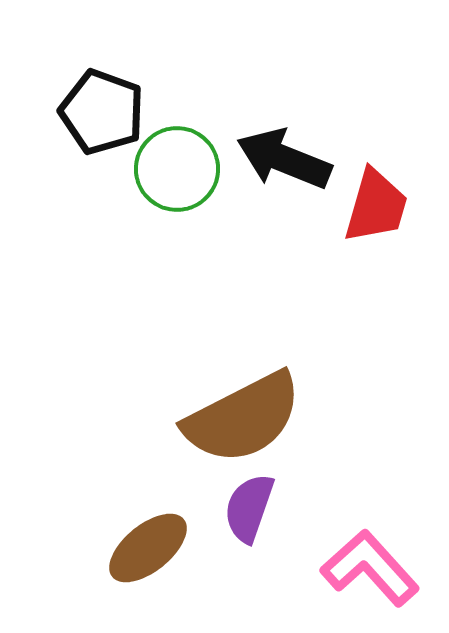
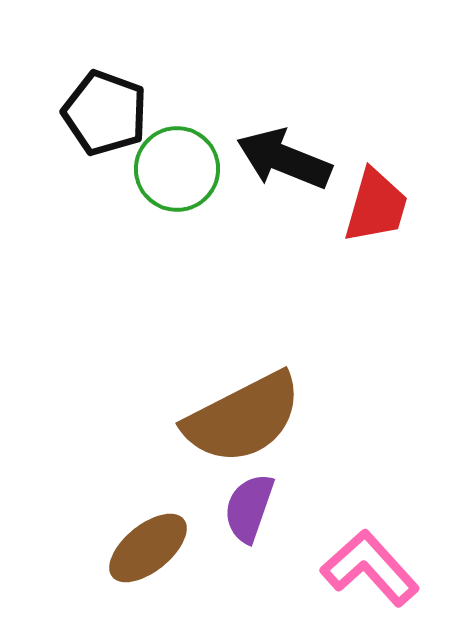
black pentagon: moved 3 px right, 1 px down
